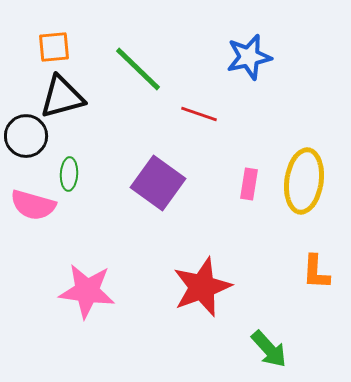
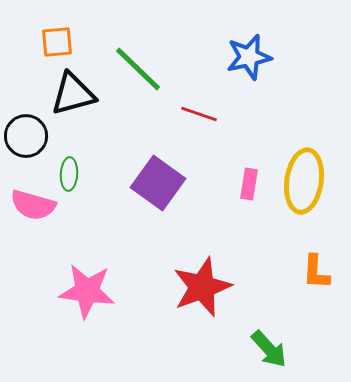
orange square: moved 3 px right, 5 px up
black triangle: moved 11 px right, 3 px up
